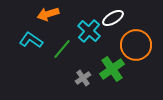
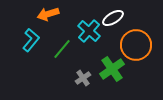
cyan L-shape: rotated 95 degrees clockwise
